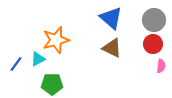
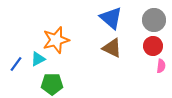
red circle: moved 2 px down
